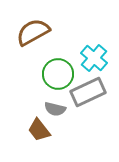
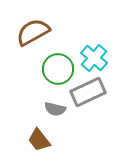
green circle: moved 5 px up
brown trapezoid: moved 10 px down
